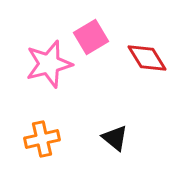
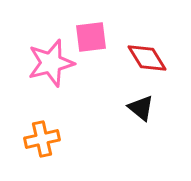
pink square: rotated 24 degrees clockwise
pink star: moved 2 px right, 1 px up
black triangle: moved 26 px right, 30 px up
